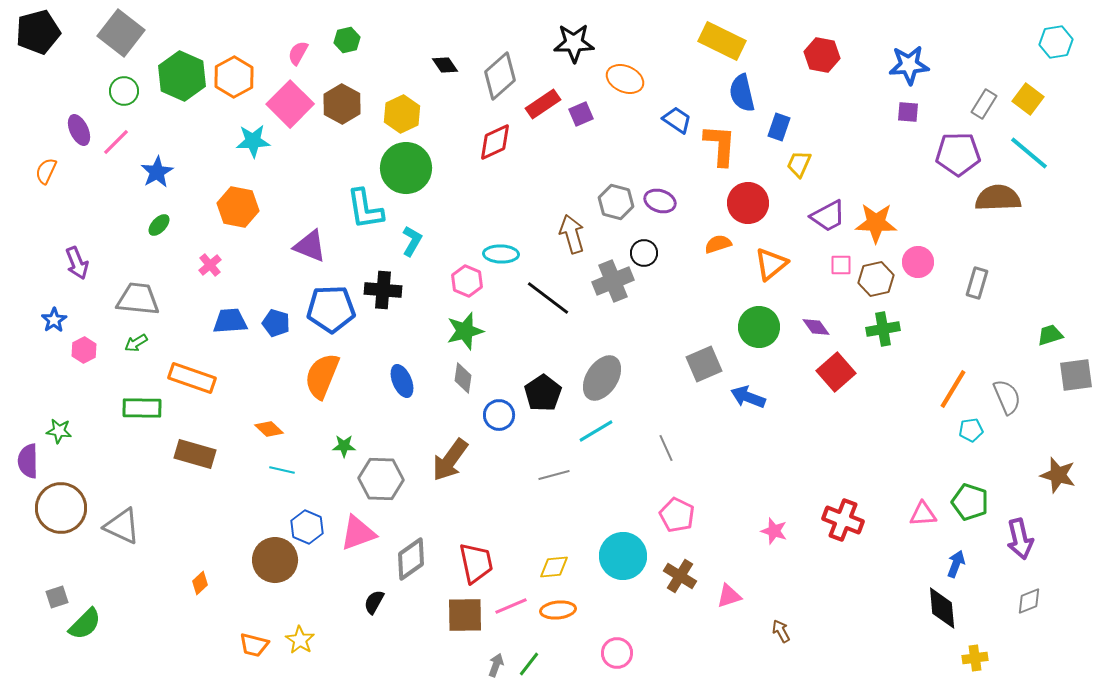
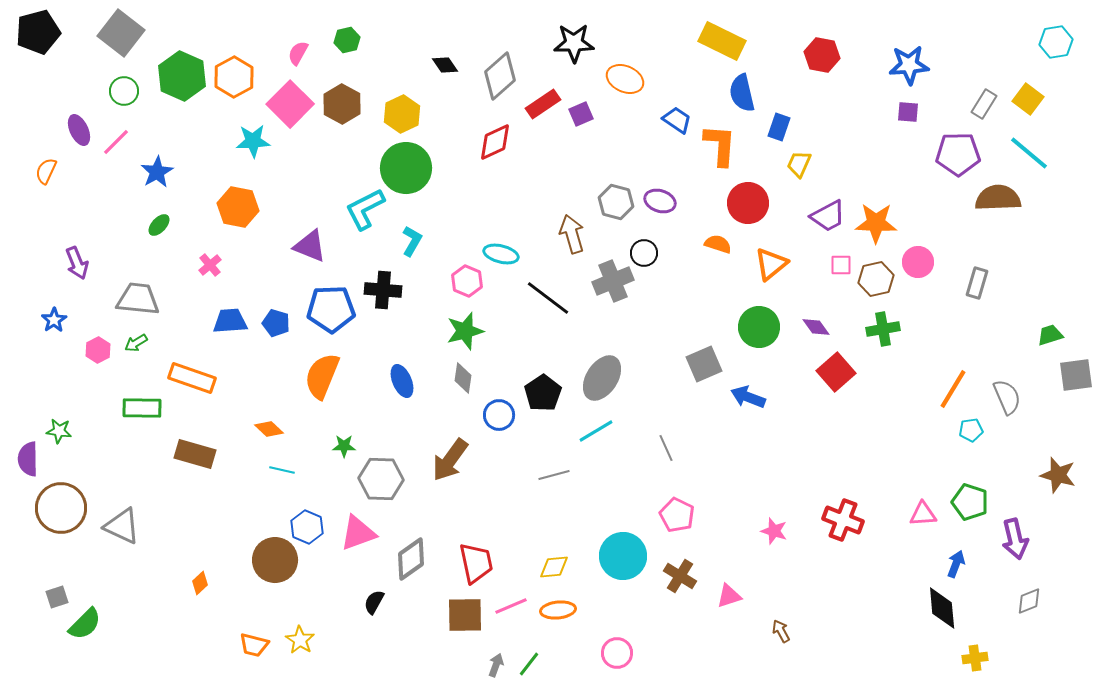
cyan L-shape at (365, 209): rotated 72 degrees clockwise
orange semicircle at (718, 244): rotated 36 degrees clockwise
cyan ellipse at (501, 254): rotated 12 degrees clockwise
pink hexagon at (84, 350): moved 14 px right
purple semicircle at (28, 461): moved 2 px up
purple arrow at (1020, 539): moved 5 px left
